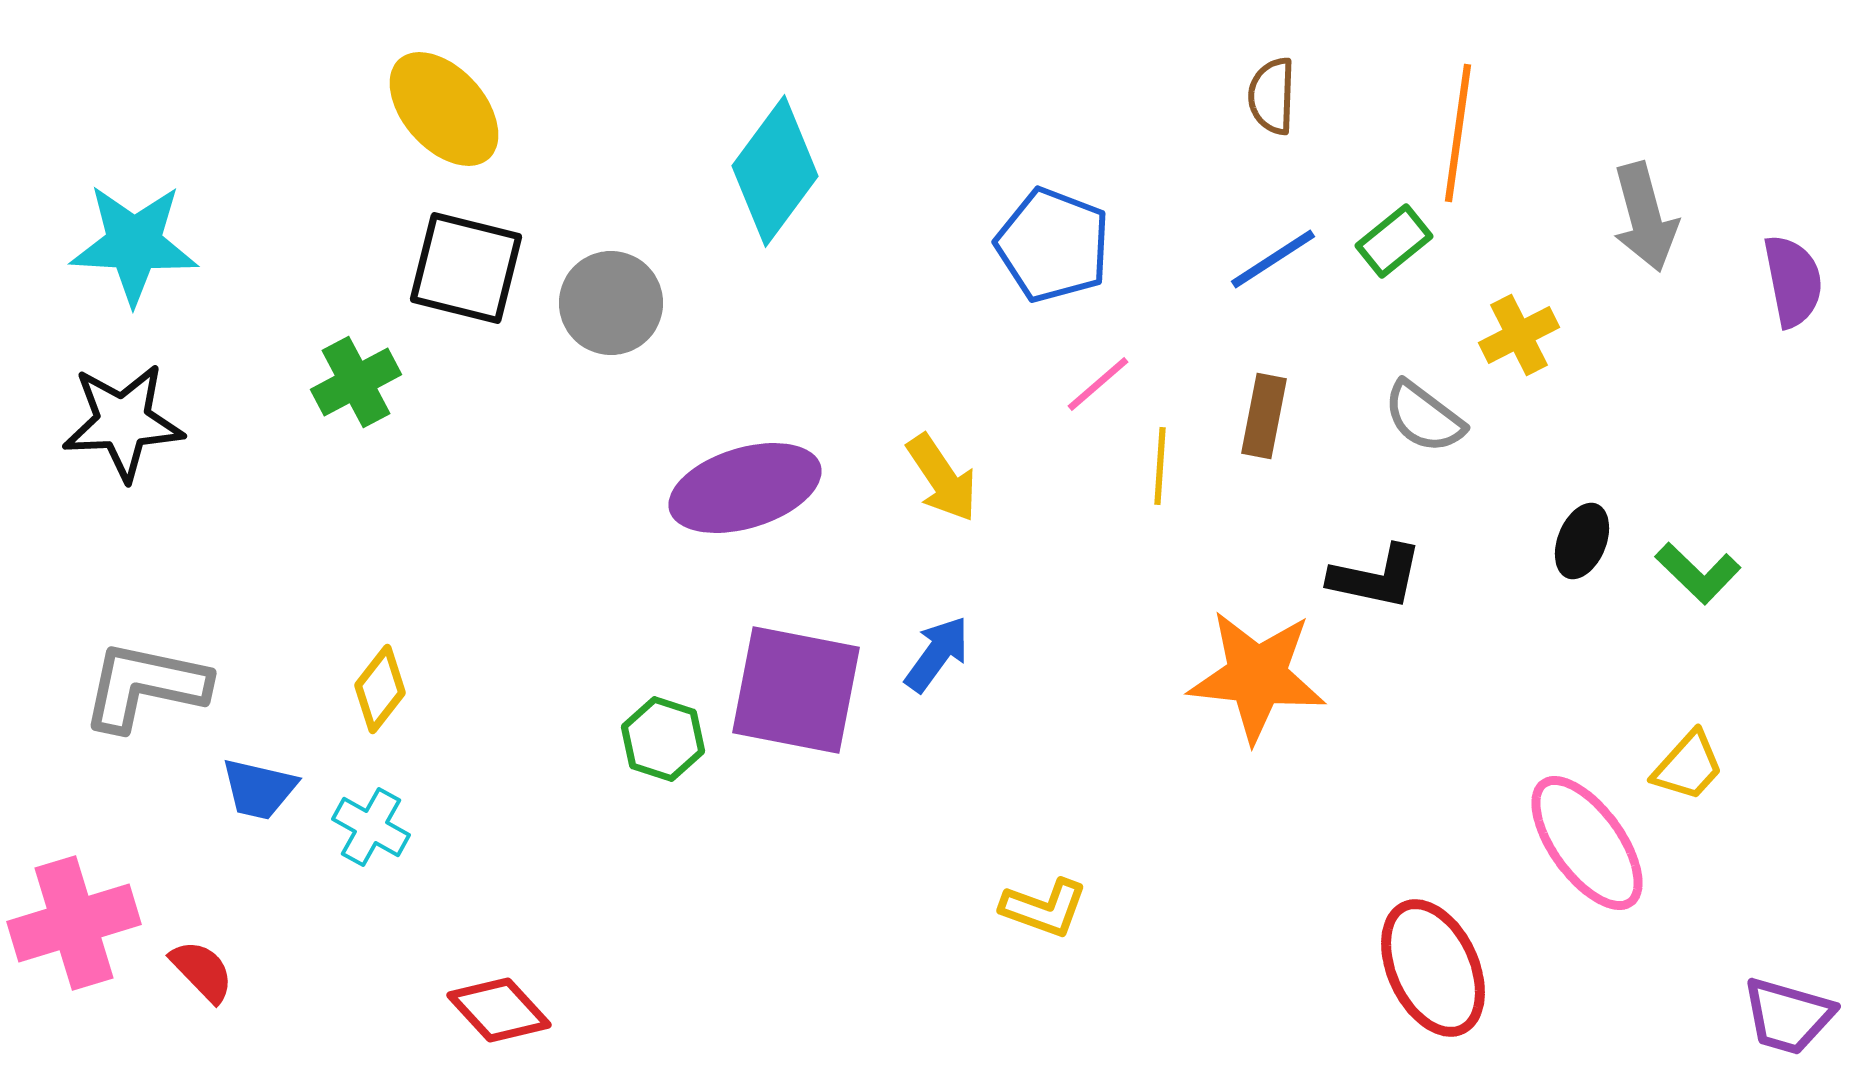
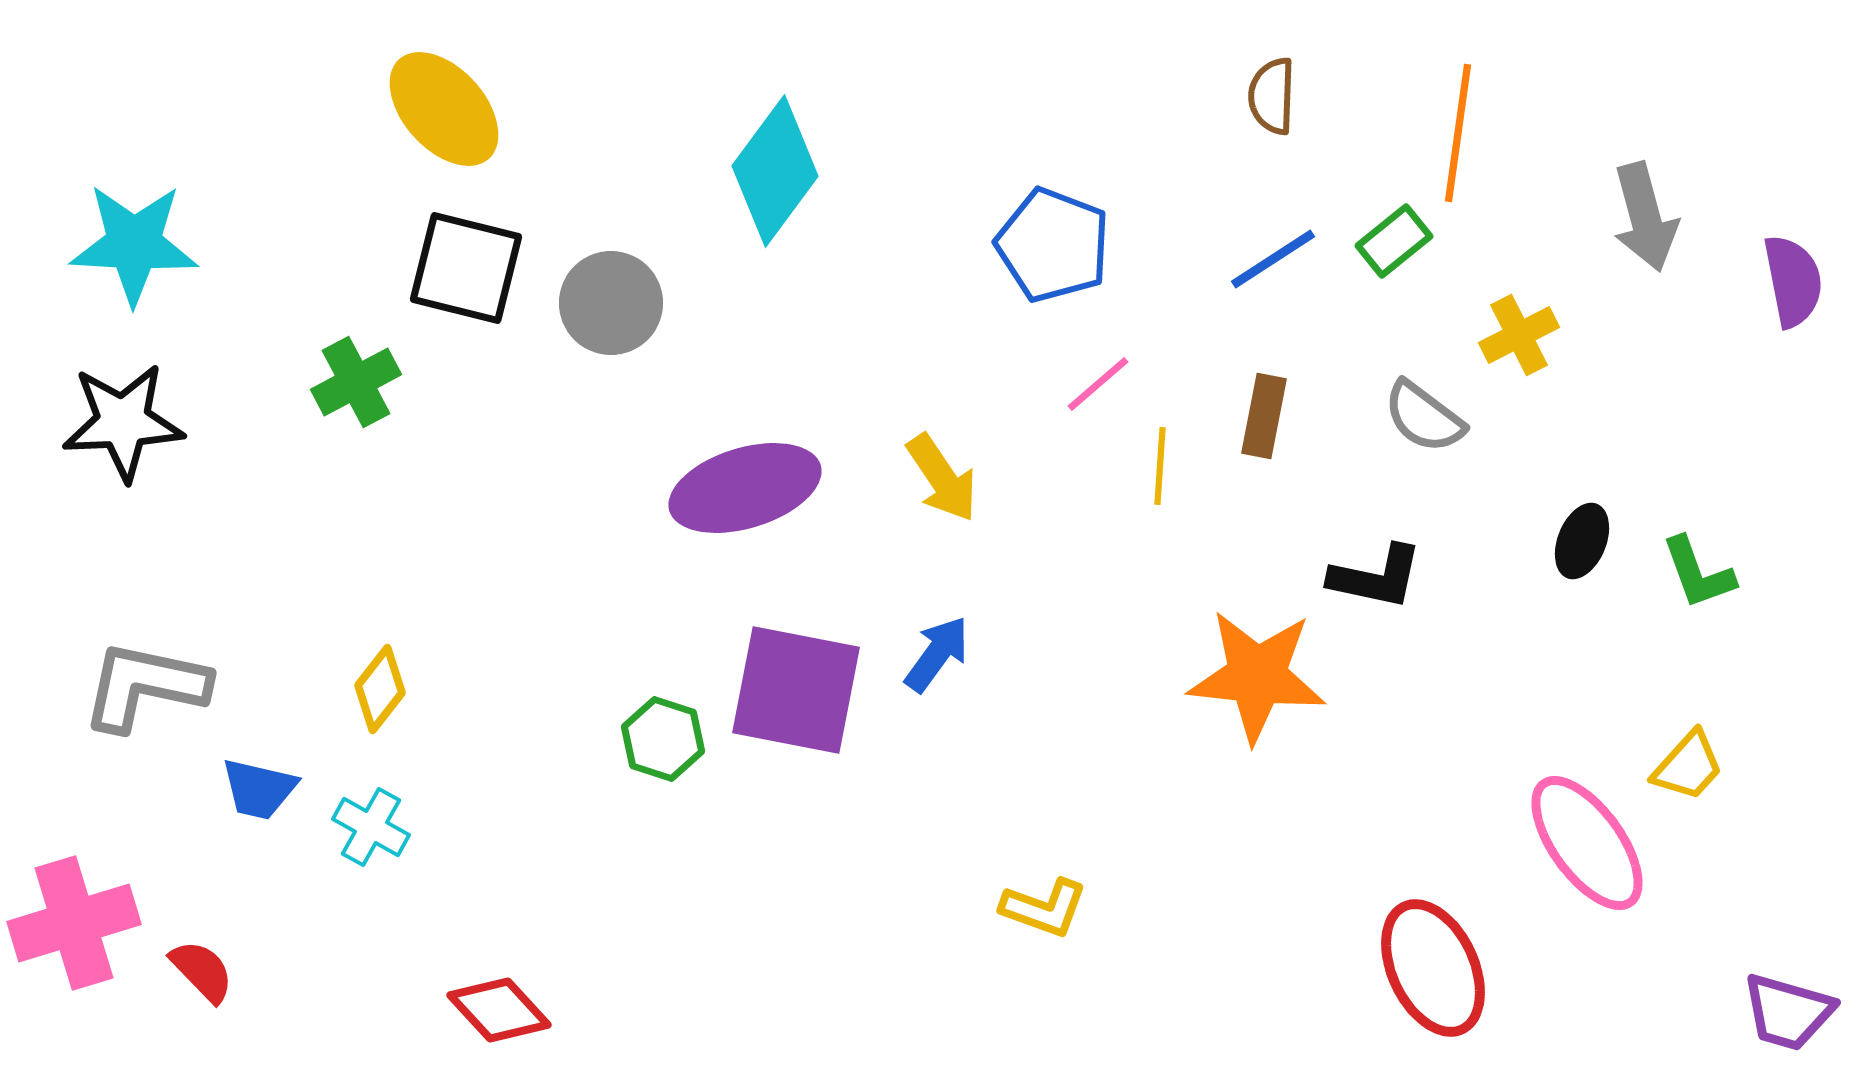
green L-shape: rotated 26 degrees clockwise
purple trapezoid: moved 4 px up
